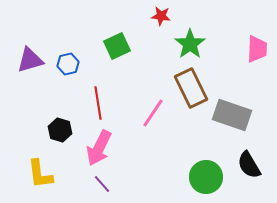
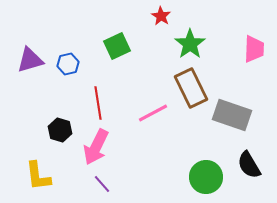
red star: rotated 24 degrees clockwise
pink trapezoid: moved 3 px left
pink line: rotated 28 degrees clockwise
pink arrow: moved 3 px left, 1 px up
yellow L-shape: moved 2 px left, 2 px down
